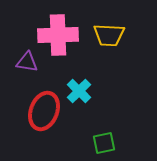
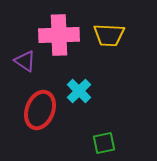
pink cross: moved 1 px right
purple triangle: moved 2 px left, 1 px up; rotated 25 degrees clockwise
red ellipse: moved 4 px left, 1 px up
